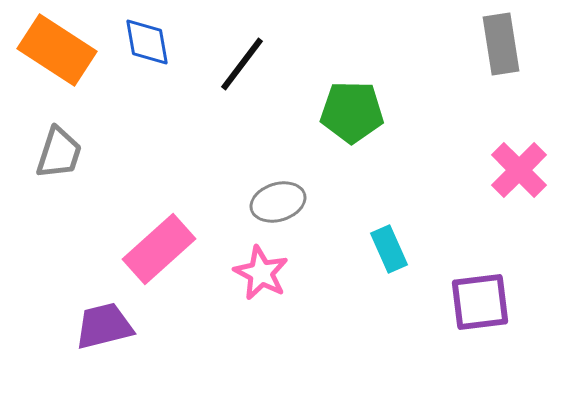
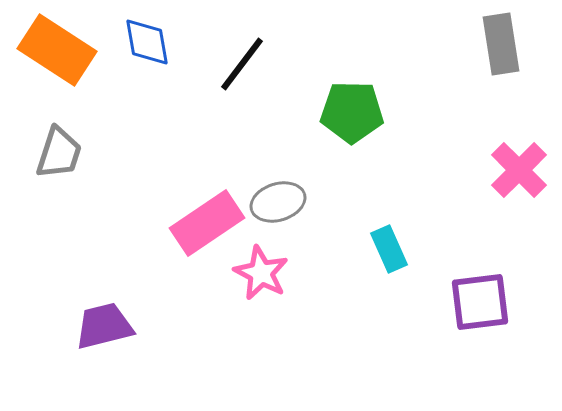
pink rectangle: moved 48 px right, 26 px up; rotated 8 degrees clockwise
